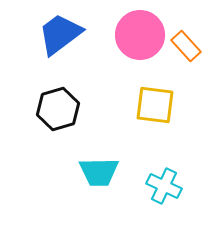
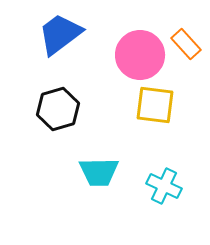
pink circle: moved 20 px down
orange rectangle: moved 2 px up
